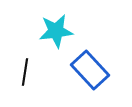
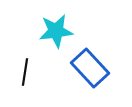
blue rectangle: moved 2 px up
